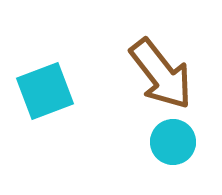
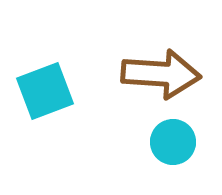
brown arrow: rotated 48 degrees counterclockwise
